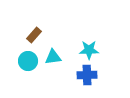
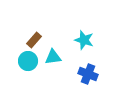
brown rectangle: moved 5 px down
cyan star: moved 5 px left, 10 px up; rotated 18 degrees clockwise
blue cross: moved 1 px right, 1 px up; rotated 24 degrees clockwise
